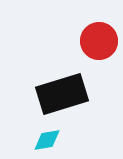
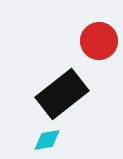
black rectangle: rotated 21 degrees counterclockwise
